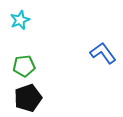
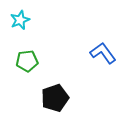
green pentagon: moved 3 px right, 5 px up
black pentagon: moved 27 px right
